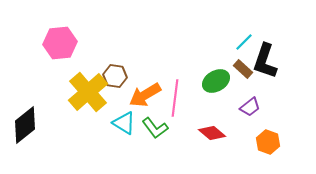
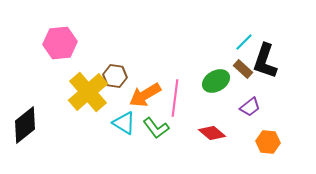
green L-shape: moved 1 px right
orange hexagon: rotated 15 degrees counterclockwise
